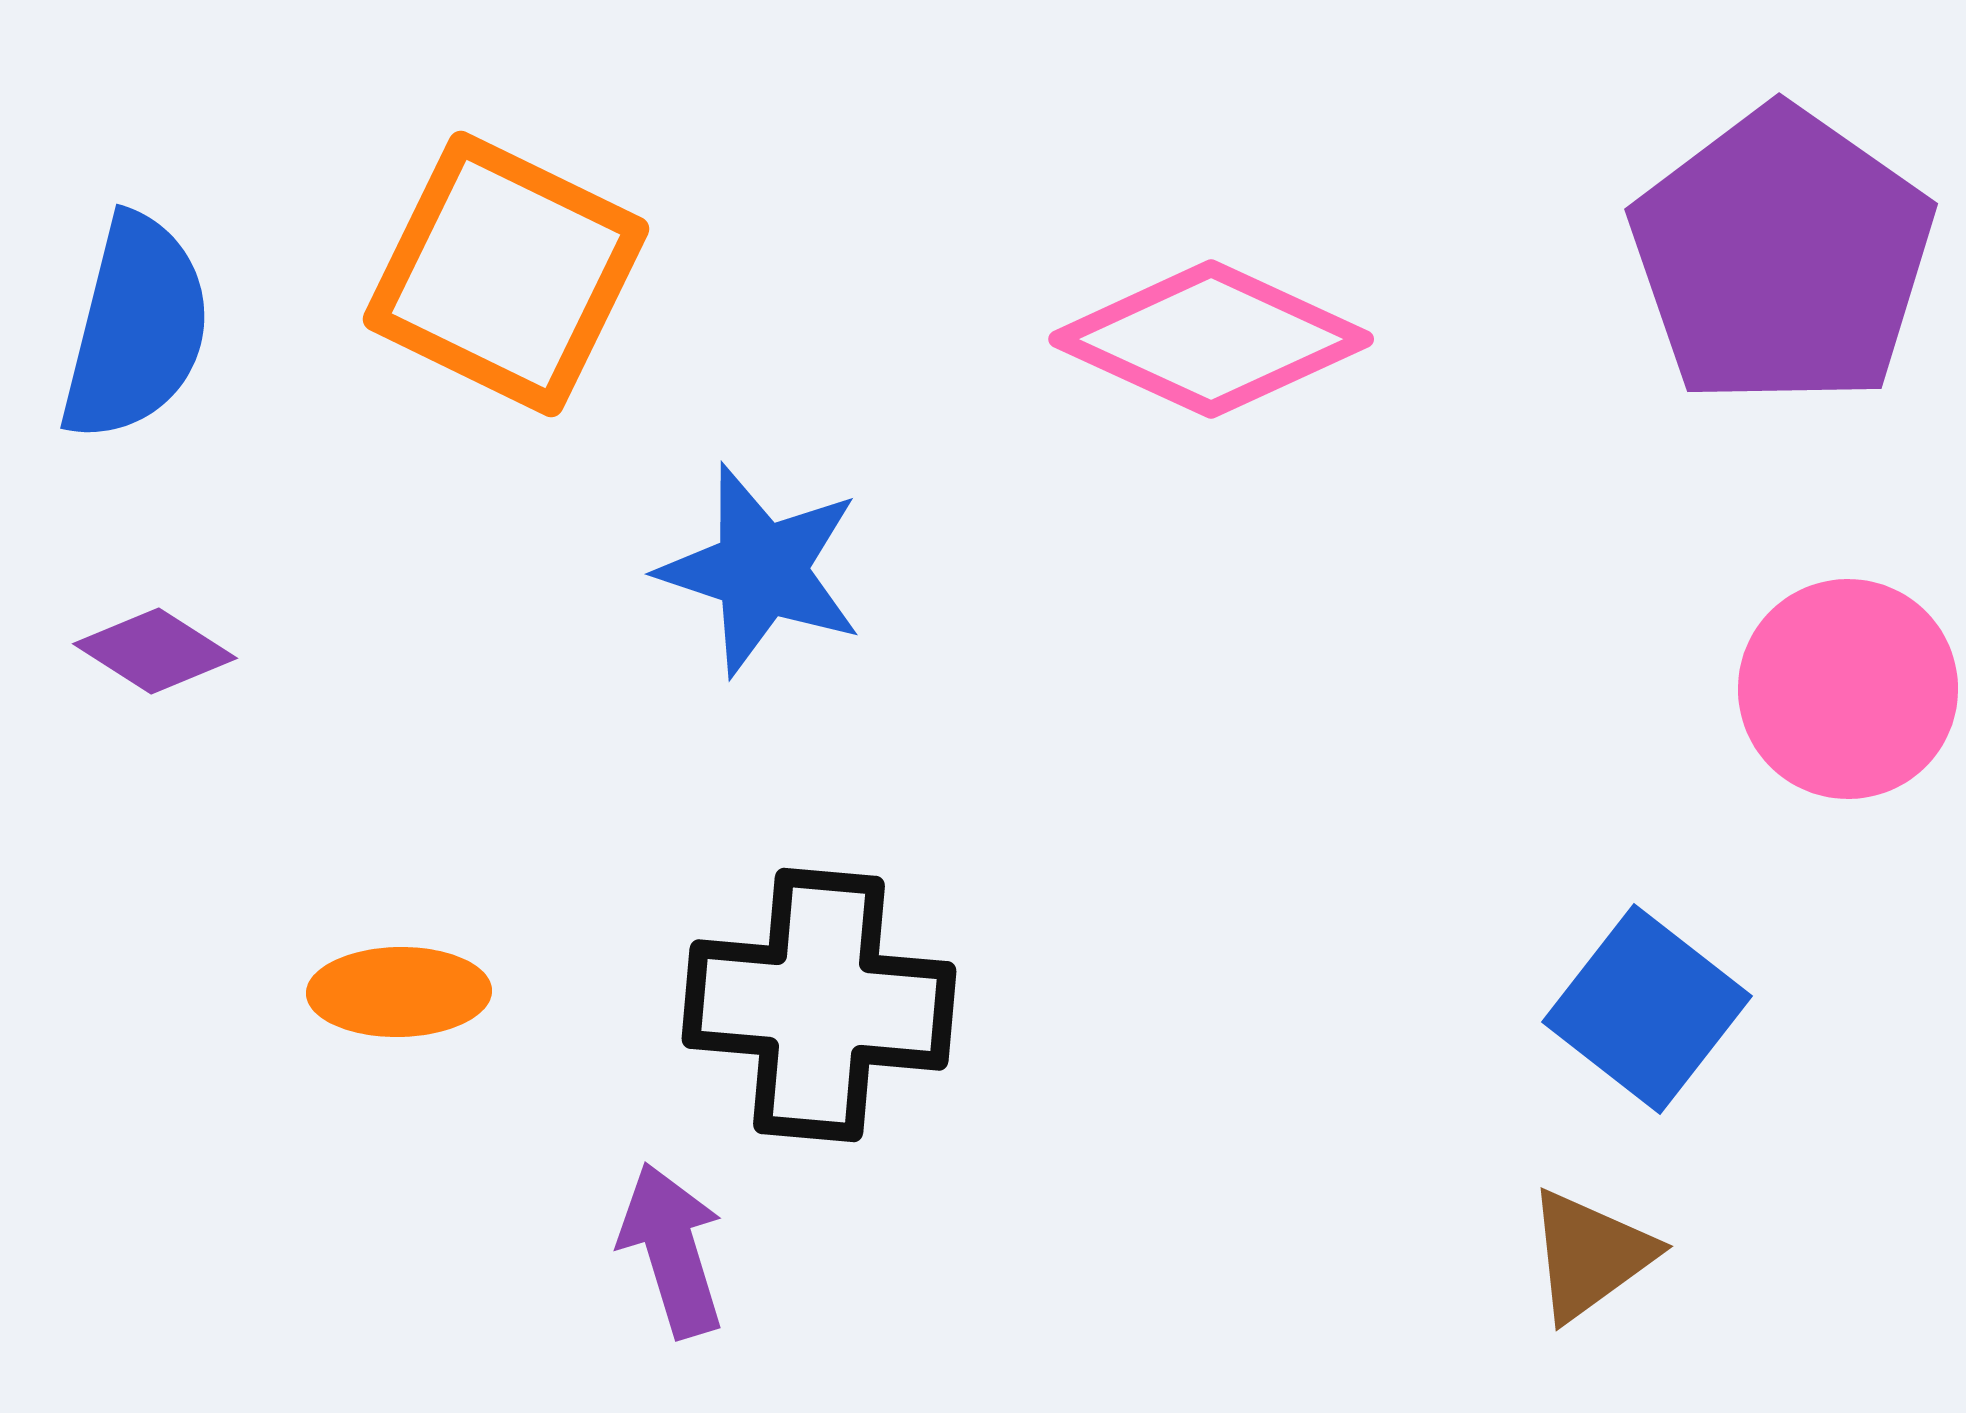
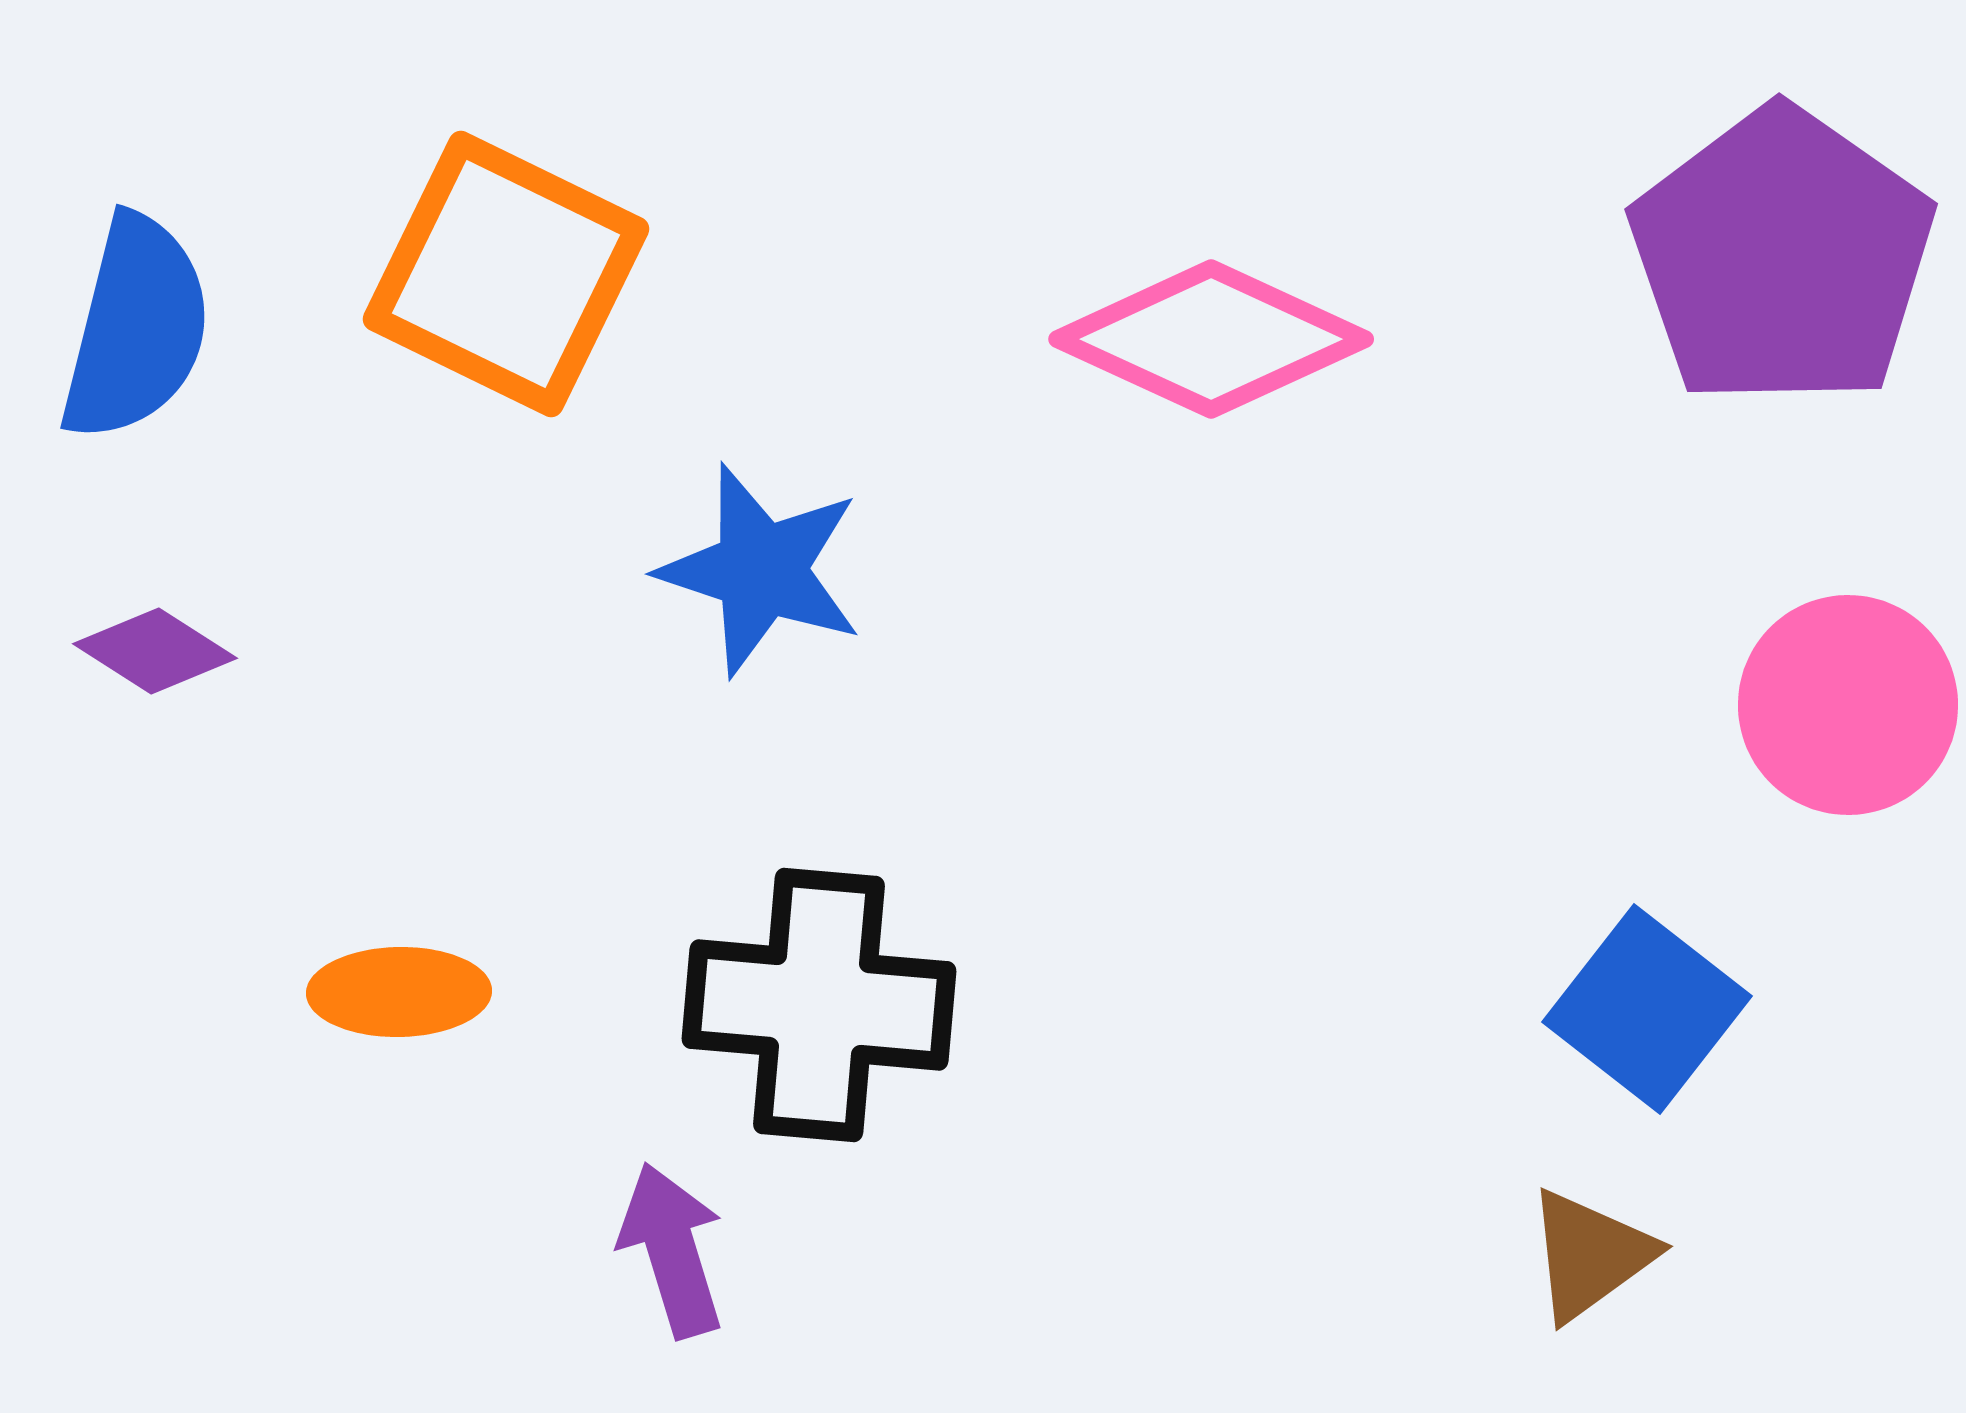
pink circle: moved 16 px down
